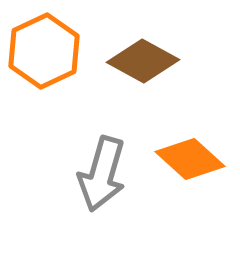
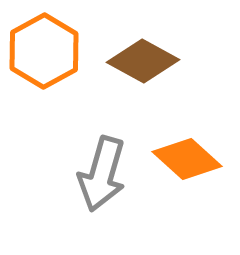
orange hexagon: rotated 4 degrees counterclockwise
orange diamond: moved 3 px left
